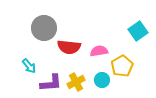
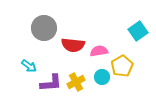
red semicircle: moved 4 px right, 2 px up
cyan arrow: rotated 14 degrees counterclockwise
cyan circle: moved 3 px up
